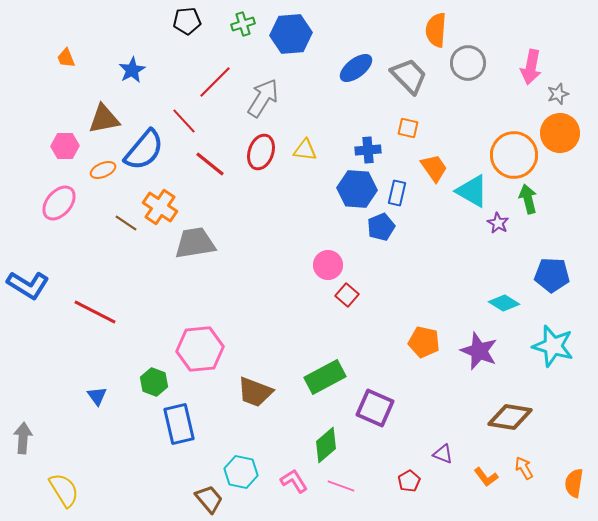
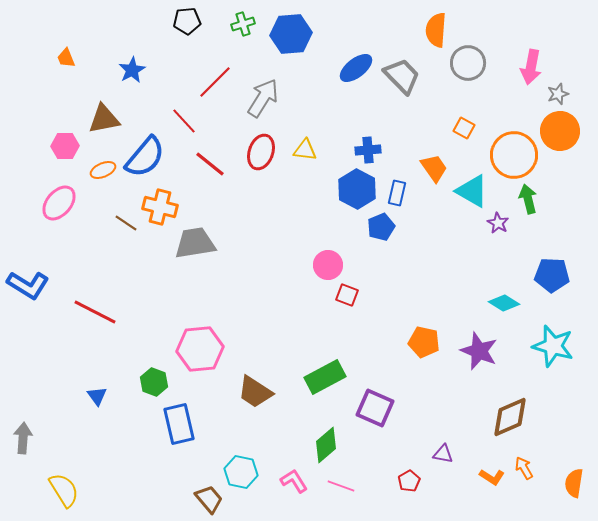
gray trapezoid at (409, 76): moved 7 px left
orange square at (408, 128): moved 56 px right; rotated 15 degrees clockwise
orange circle at (560, 133): moved 2 px up
blue semicircle at (144, 150): moved 1 px right, 7 px down
blue hexagon at (357, 189): rotated 24 degrees clockwise
orange cross at (160, 207): rotated 20 degrees counterclockwise
red square at (347, 295): rotated 20 degrees counterclockwise
brown trapezoid at (255, 392): rotated 12 degrees clockwise
brown diamond at (510, 417): rotated 33 degrees counterclockwise
purple triangle at (443, 454): rotated 10 degrees counterclockwise
orange L-shape at (486, 477): moved 6 px right; rotated 20 degrees counterclockwise
